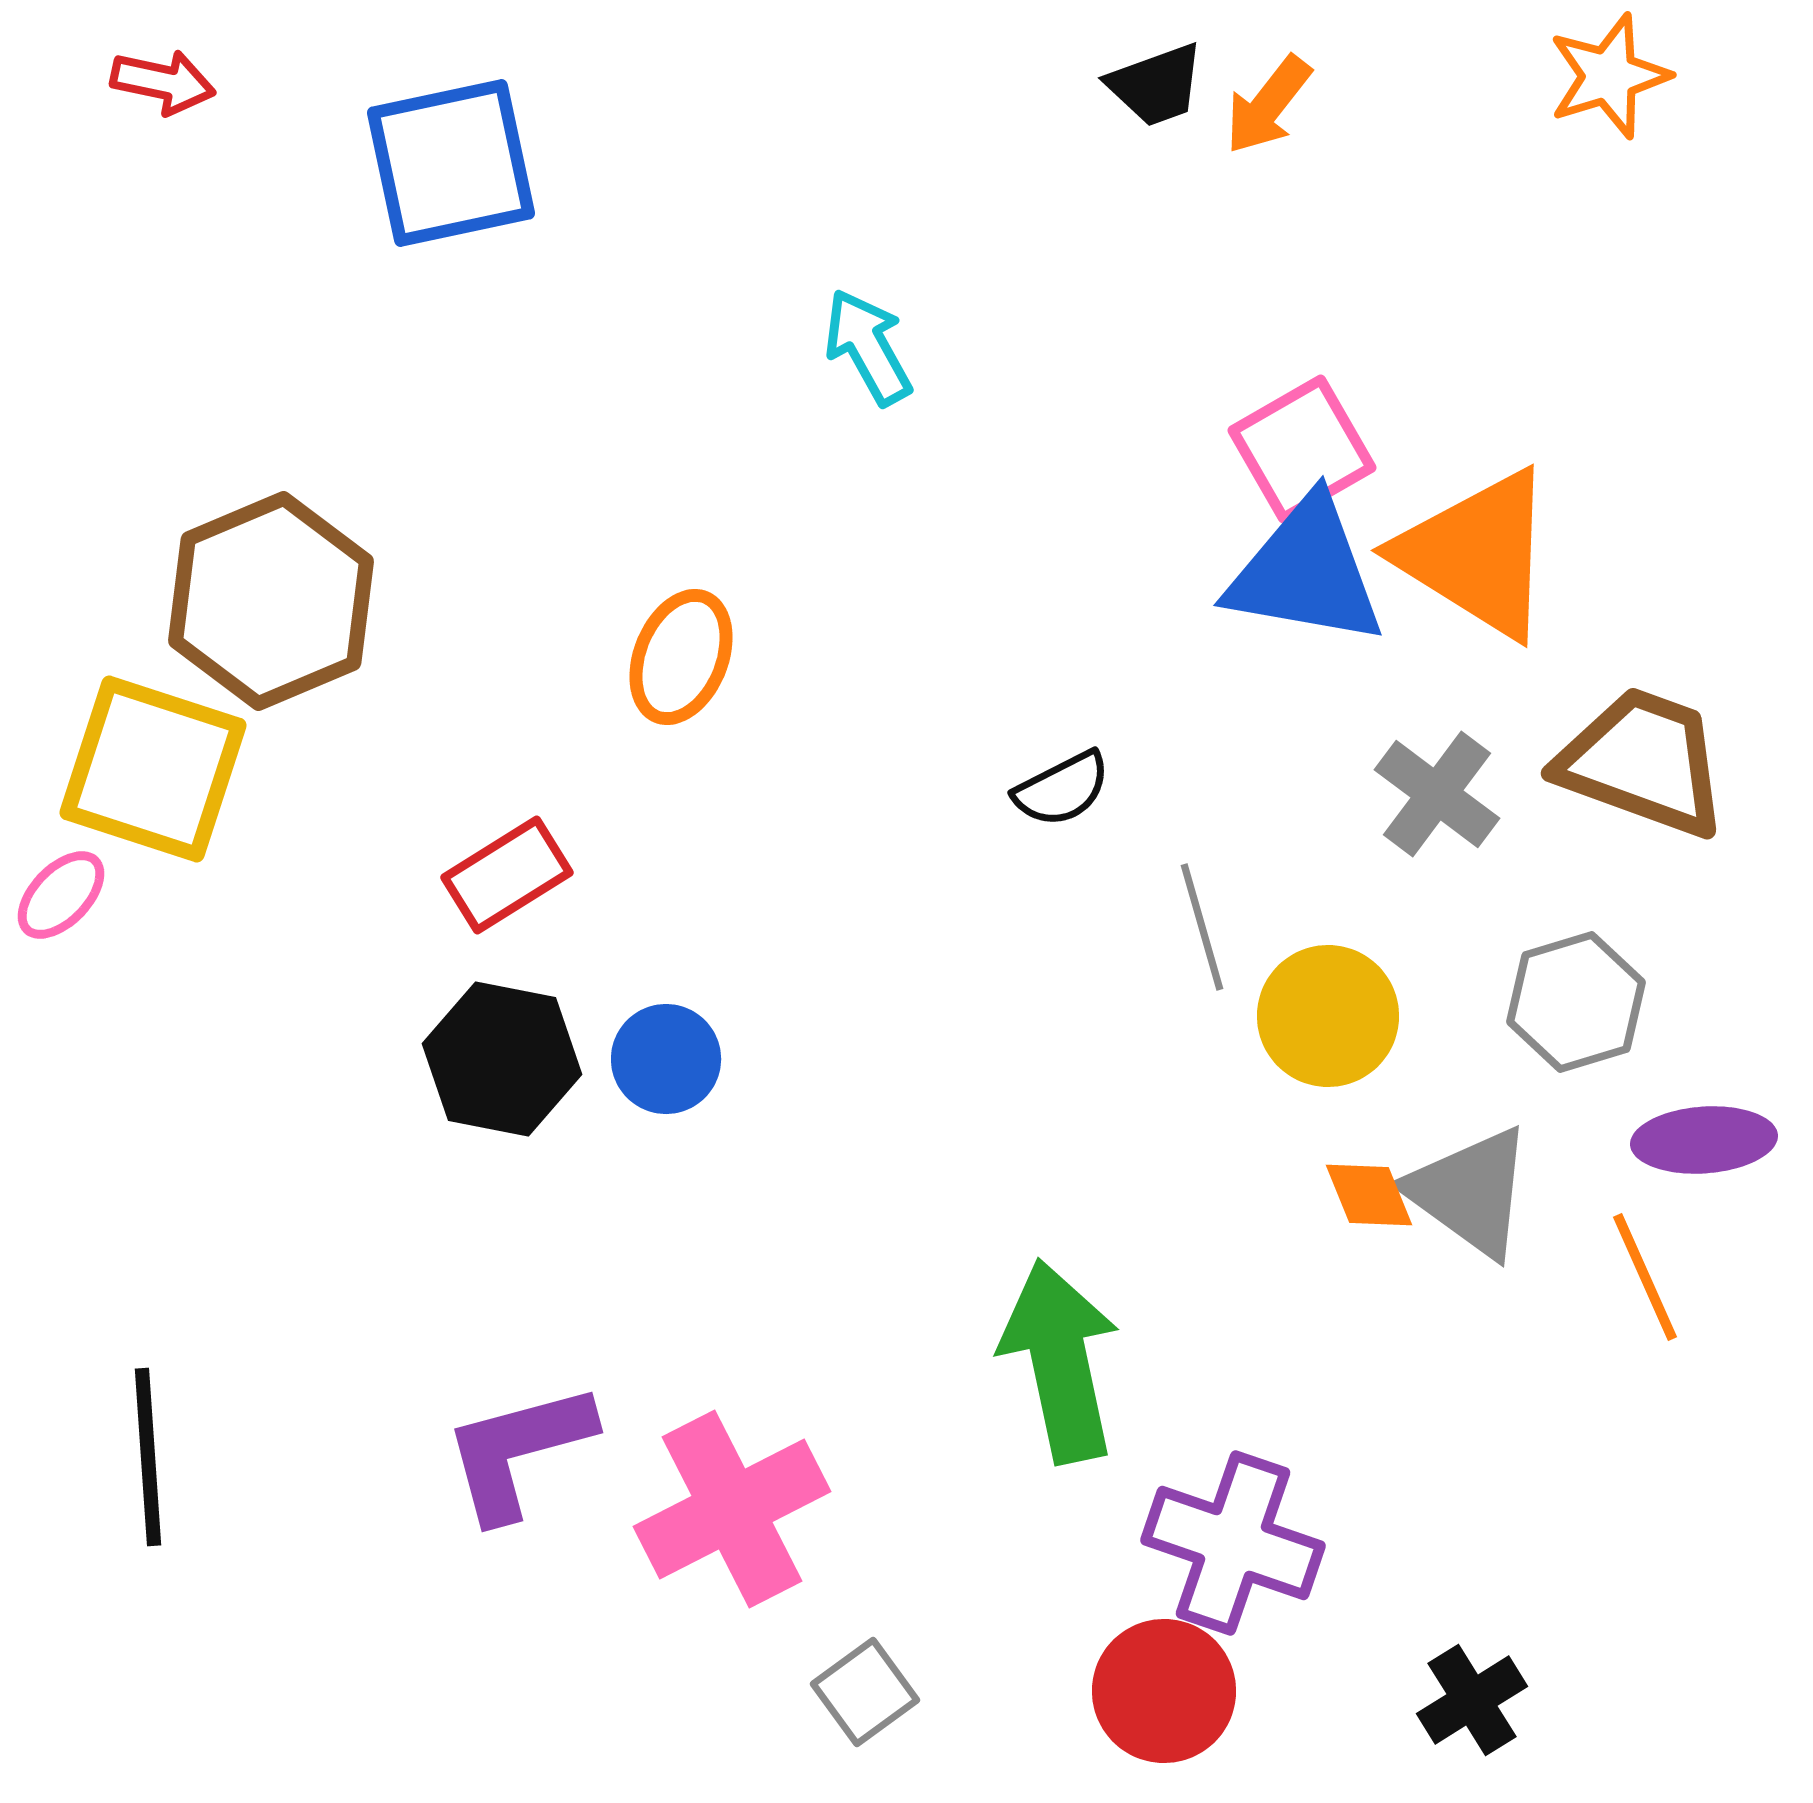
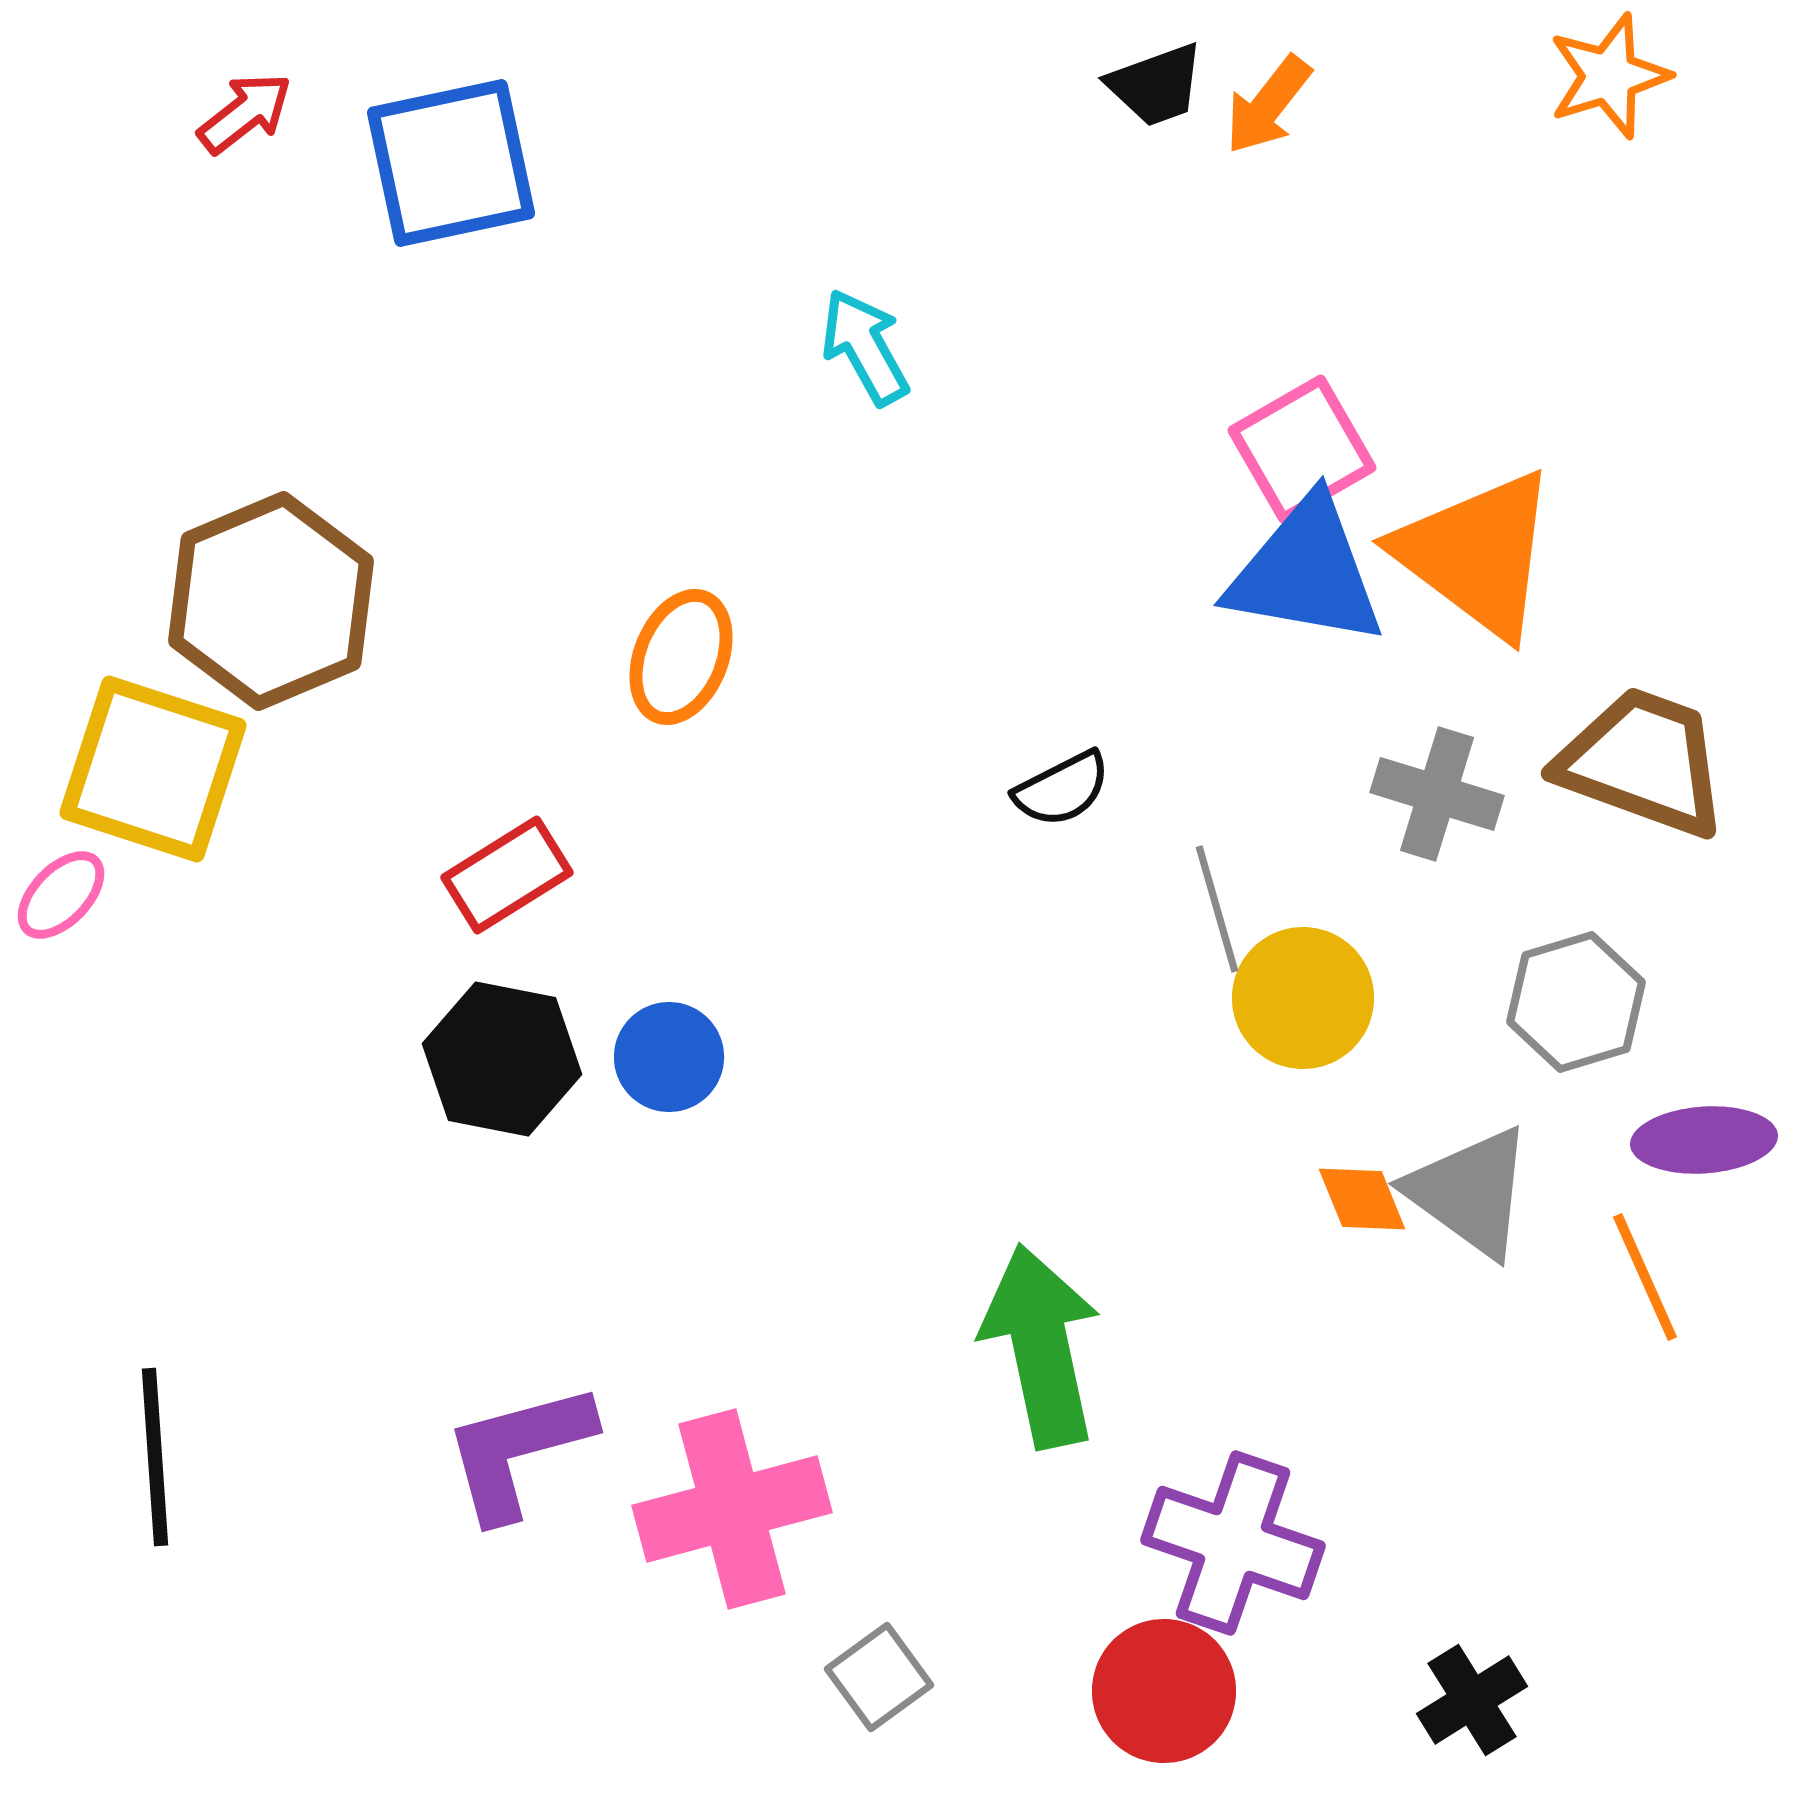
red arrow: moved 82 px right, 31 px down; rotated 50 degrees counterclockwise
cyan arrow: moved 3 px left
orange triangle: rotated 5 degrees clockwise
gray cross: rotated 20 degrees counterclockwise
gray line: moved 15 px right, 18 px up
yellow circle: moved 25 px left, 18 px up
blue circle: moved 3 px right, 2 px up
orange diamond: moved 7 px left, 4 px down
green arrow: moved 19 px left, 15 px up
black line: moved 7 px right
pink cross: rotated 12 degrees clockwise
gray square: moved 14 px right, 15 px up
